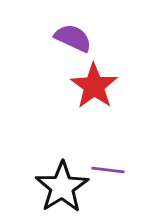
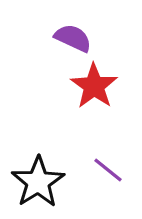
purple line: rotated 32 degrees clockwise
black star: moved 24 px left, 5 px up
